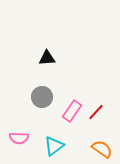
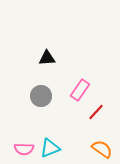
gray circle: moved 1 px left, 1 px up
pink rectangle: moved 8 px right, 21 px up
pink semicircle: moved 5 px right, 11 px down
cyan triangle: moved 4 px left, 2 px down; rotated 15 degrees clockwise
